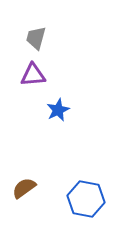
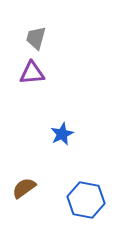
purple triangle: moved 1 px left, 2 px up
blue star: moved 4 px right, 24 px down
blue hexagon: moved 1 px down
